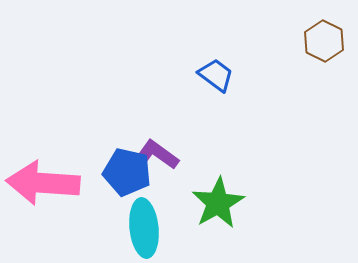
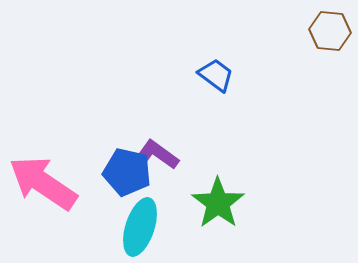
brown hexagon: moved 6 px right, 10 px up; rotated 21 degrees counterclockwise
pink arrow: rotated 30 degrees clockwise
green star: rotated 6 degrees counterclockwise
cyan ellipse: moved 4 px left, 1 px up; rotated 24 degrees clockwise
